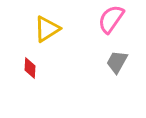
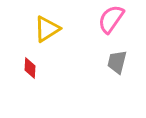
gray trapezoid: rotated 15 degrees counterclockwise
